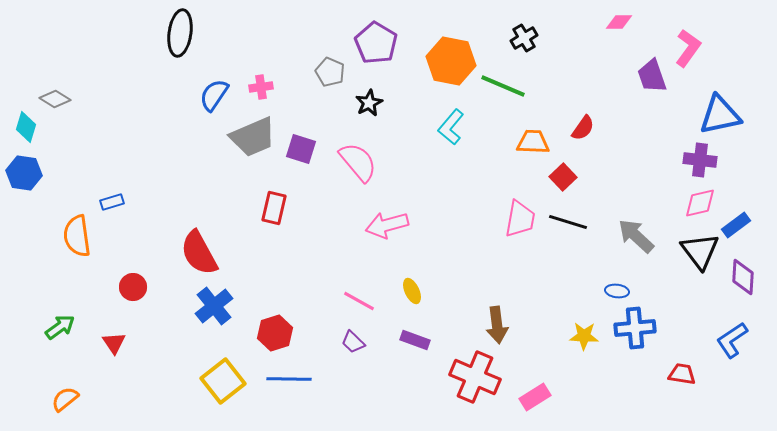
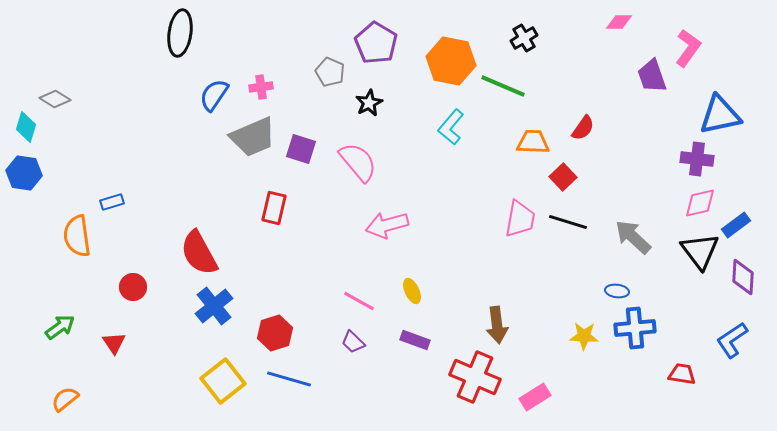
purple cross at (700, 160): moved 3 px left, 1 px up
gray arrow at (636, 236): moved 3 px left, 1 px down
blue line at (289, 379): rotated 15 degrees clockwise
